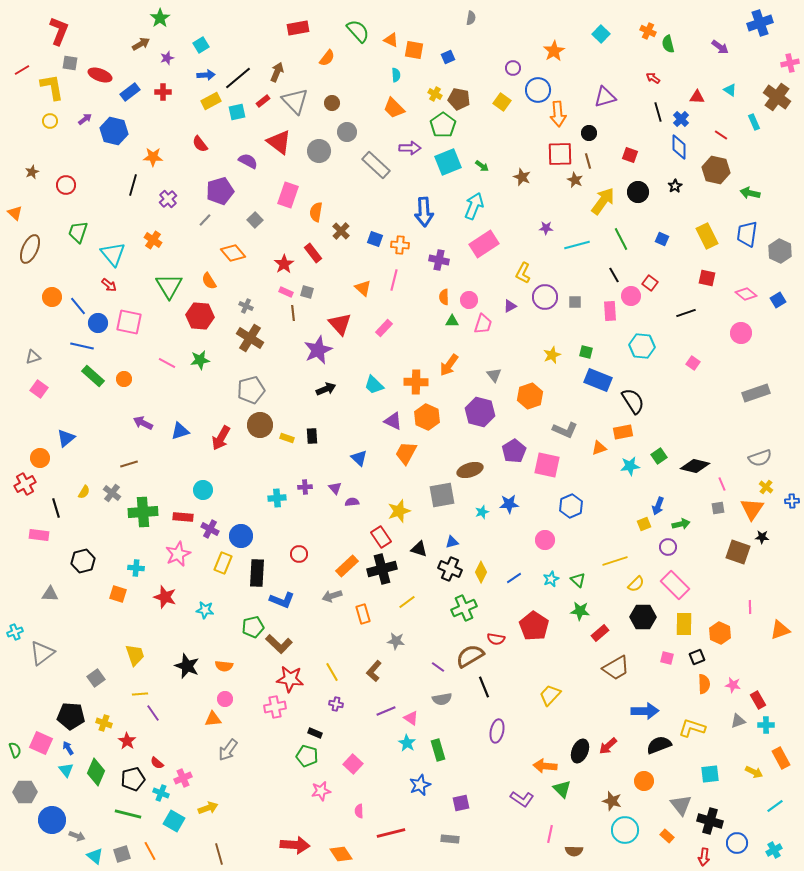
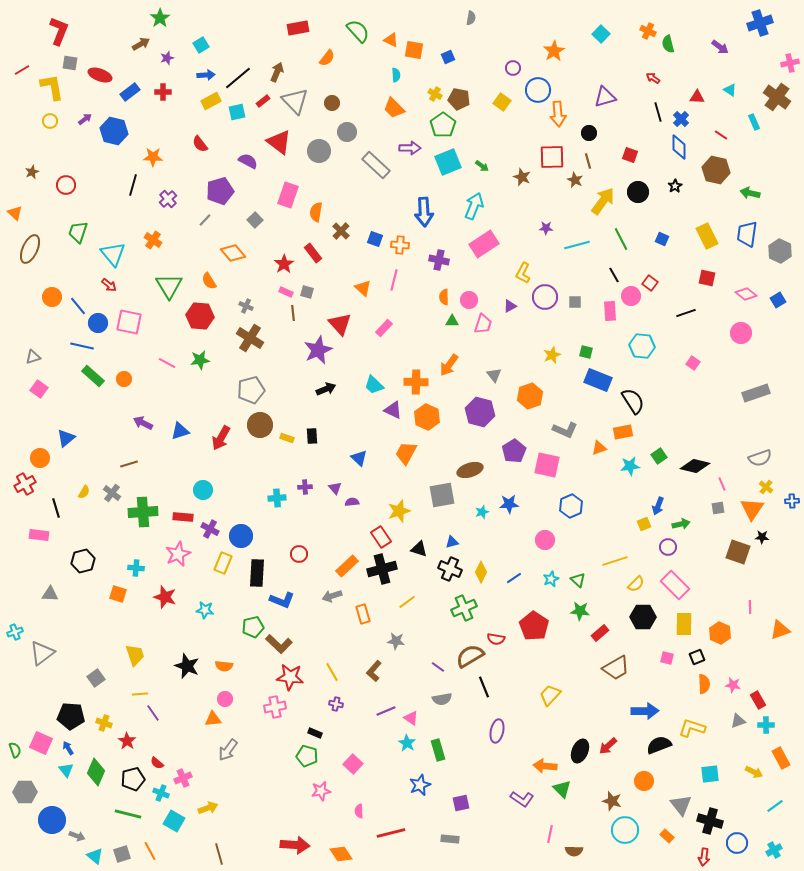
red square at (560, 154): moved 8 px left, 3 px down
purple triangle at (393, 421): moved 11 px up
red star at (290, 679): moved 2 px up
